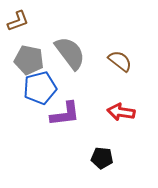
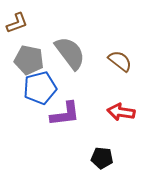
brown L-shape: moved 1 px left, 2 px down
